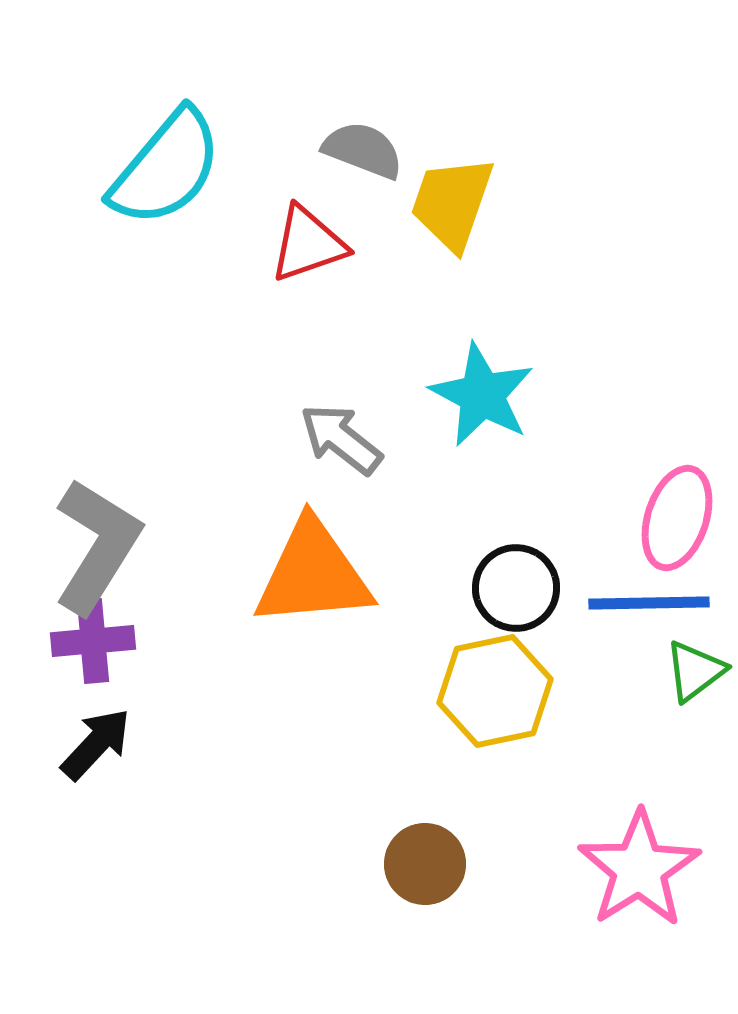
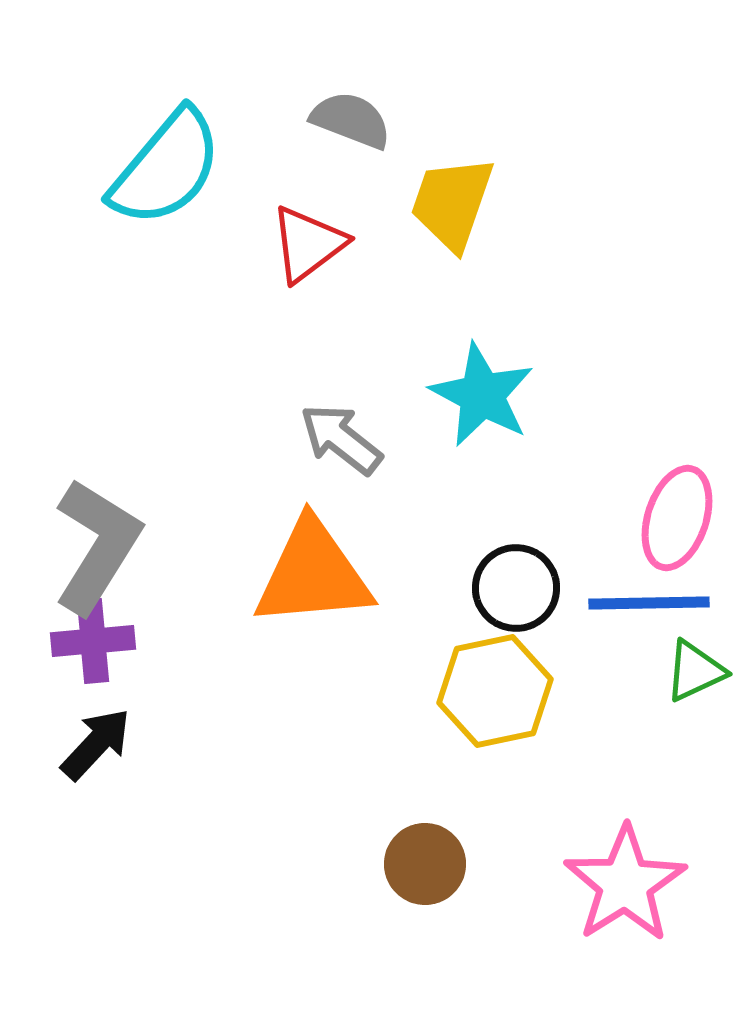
gray semicircle: moved 12 px left, 30 px up
red triangle: rotated 18 degrees counterclockwise
green triangle: rotated 12 degrees clockwise
pink star: moved 14 px left, 15 px down
